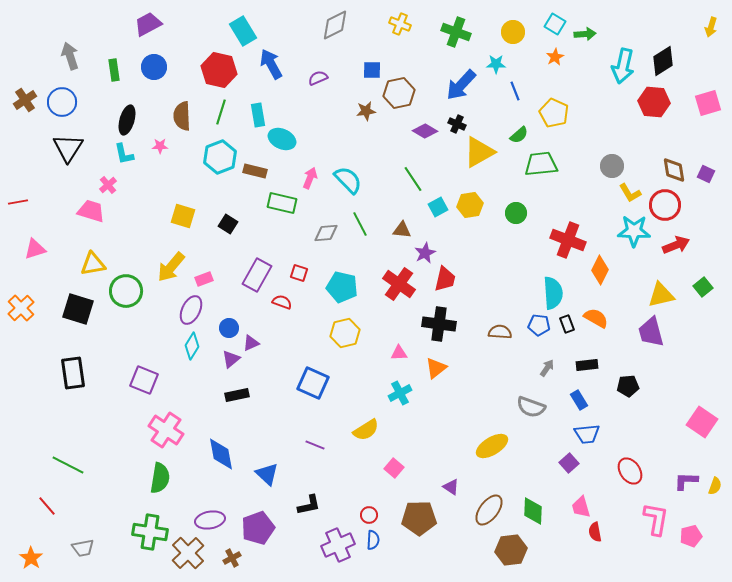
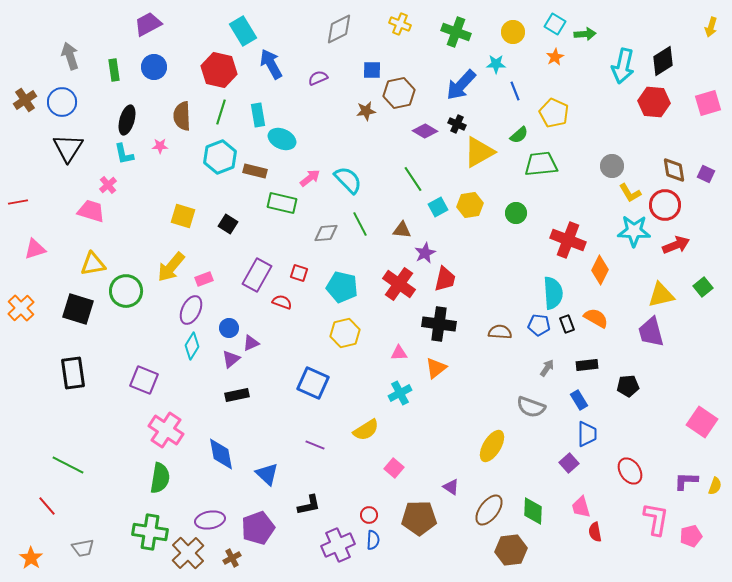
gray diamond at (335, 25): moved 4 px right, 4 px down
pink arrow at (310, 178): rotated 30 degrees clockwise
blue trapezoid at (587, 434): rotated 84 degrees counterclockwise
yellow ellipse at (492, 446): rotated 28 degrees counterclockwise
